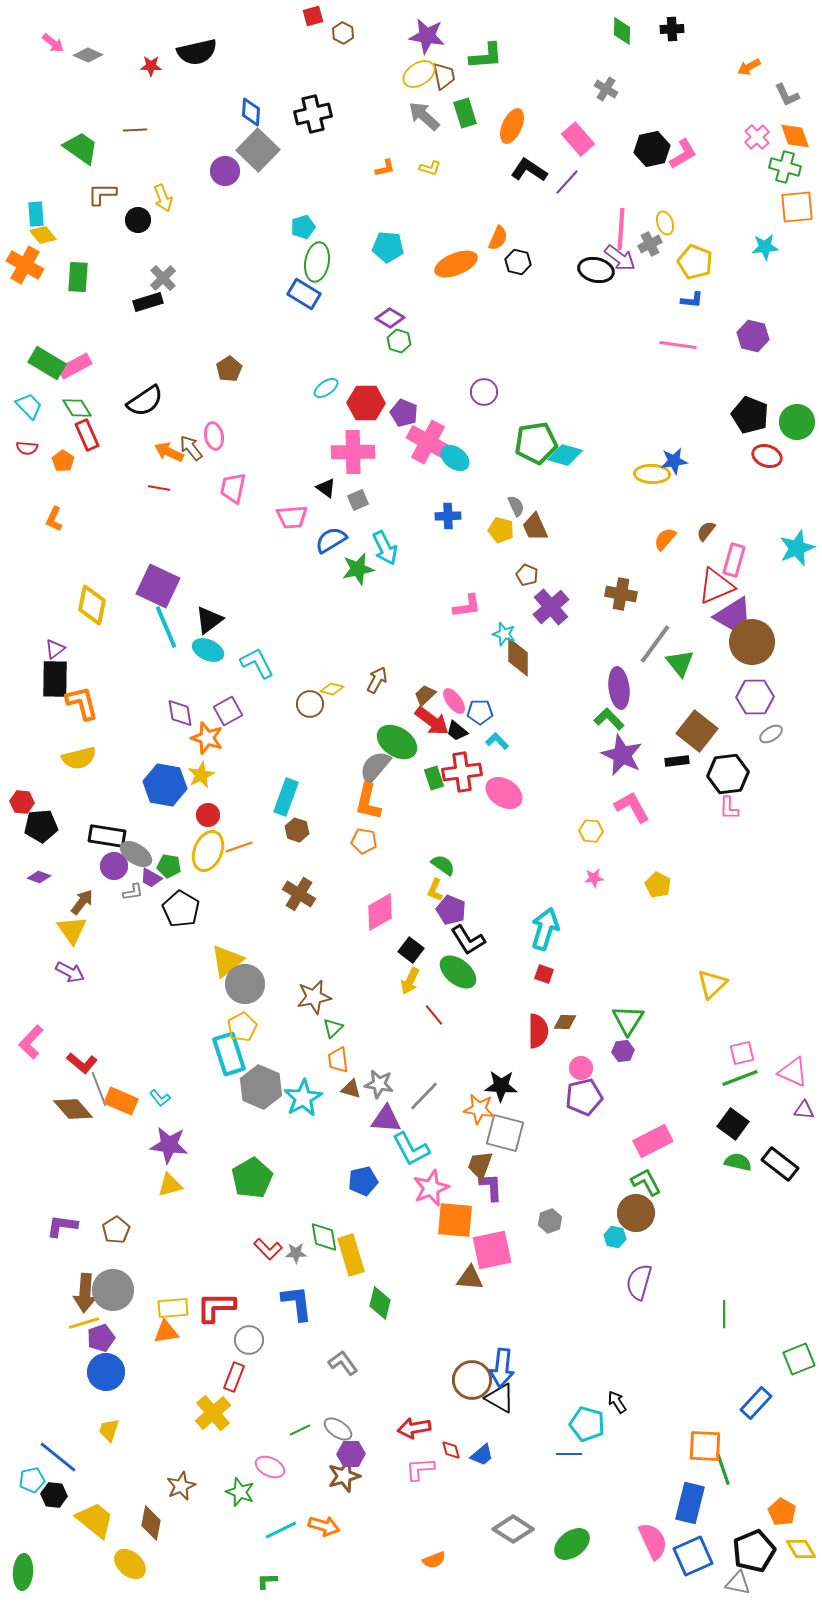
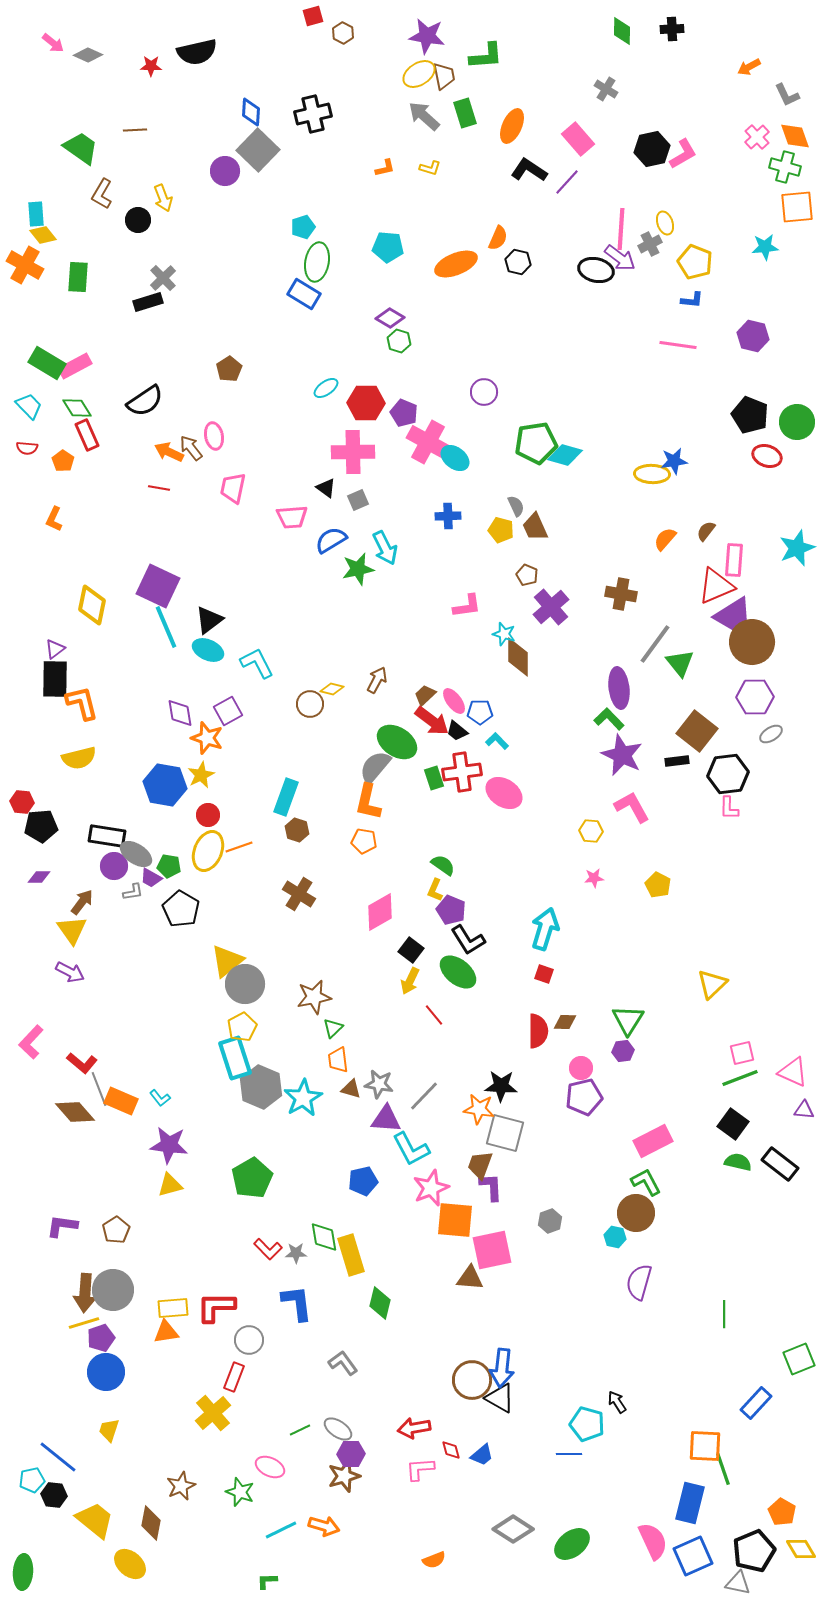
brown L-shape at (102, 194): rotated 60 degrees counterclockwise
pink rectangle at (734, 560): rotated 12 degrees counterclockwise
purple diamond at (39, 877): rotated 20 degrees counterclockwise
cyan rectangle at (229, 1054): moved 6 px right, 4 px down
brown diamond at (73, 1109): moved 2 px right, 3 px down
